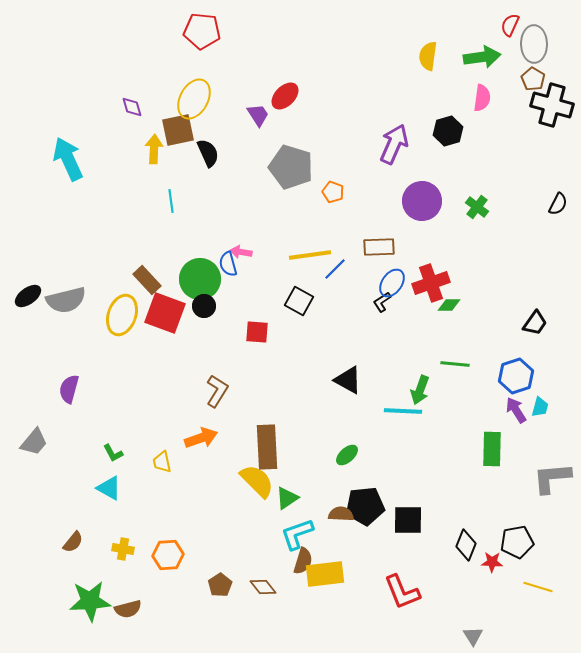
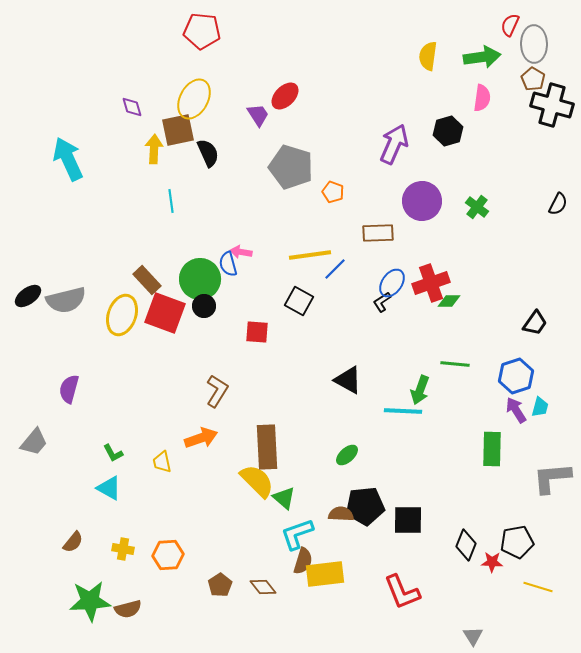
brown rectangle at (379, 247): moved 1 px left, 14 px up
green diamond at (449, 305): moved 4 px up
green triangle at (287, 498): moved 3 px left; rotated 45 degrees counterclockwise
